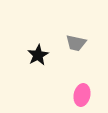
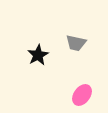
pink ellipse: rotated 25 degrees clockwise
